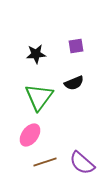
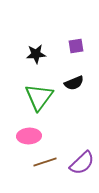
pink ellipse: moved 1 px left, 1 px down; rotated 50 degrees clockwise
purple semicircle: rotated 84 degrees counterclockwise
